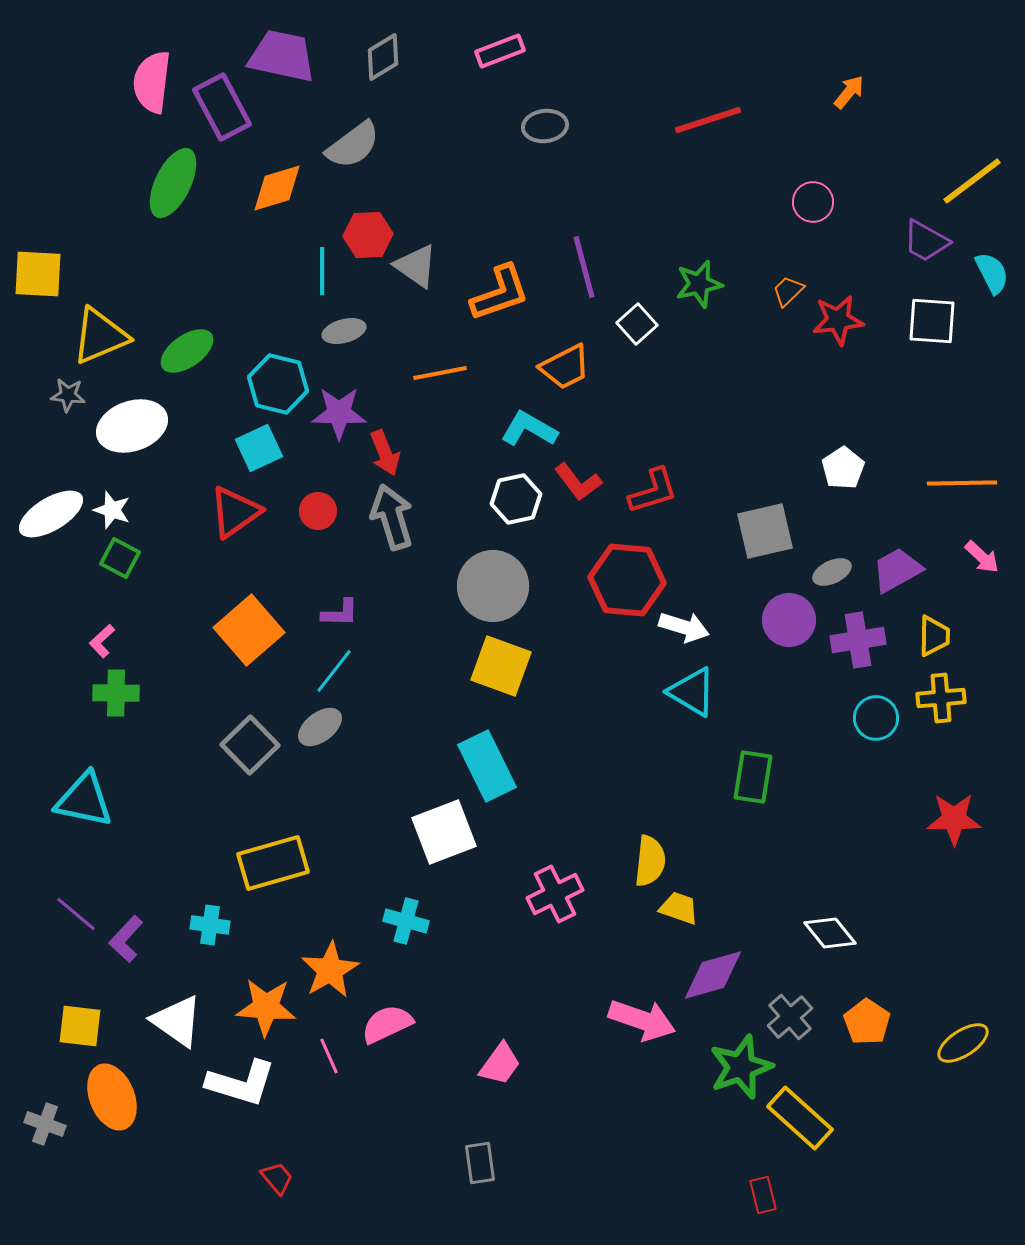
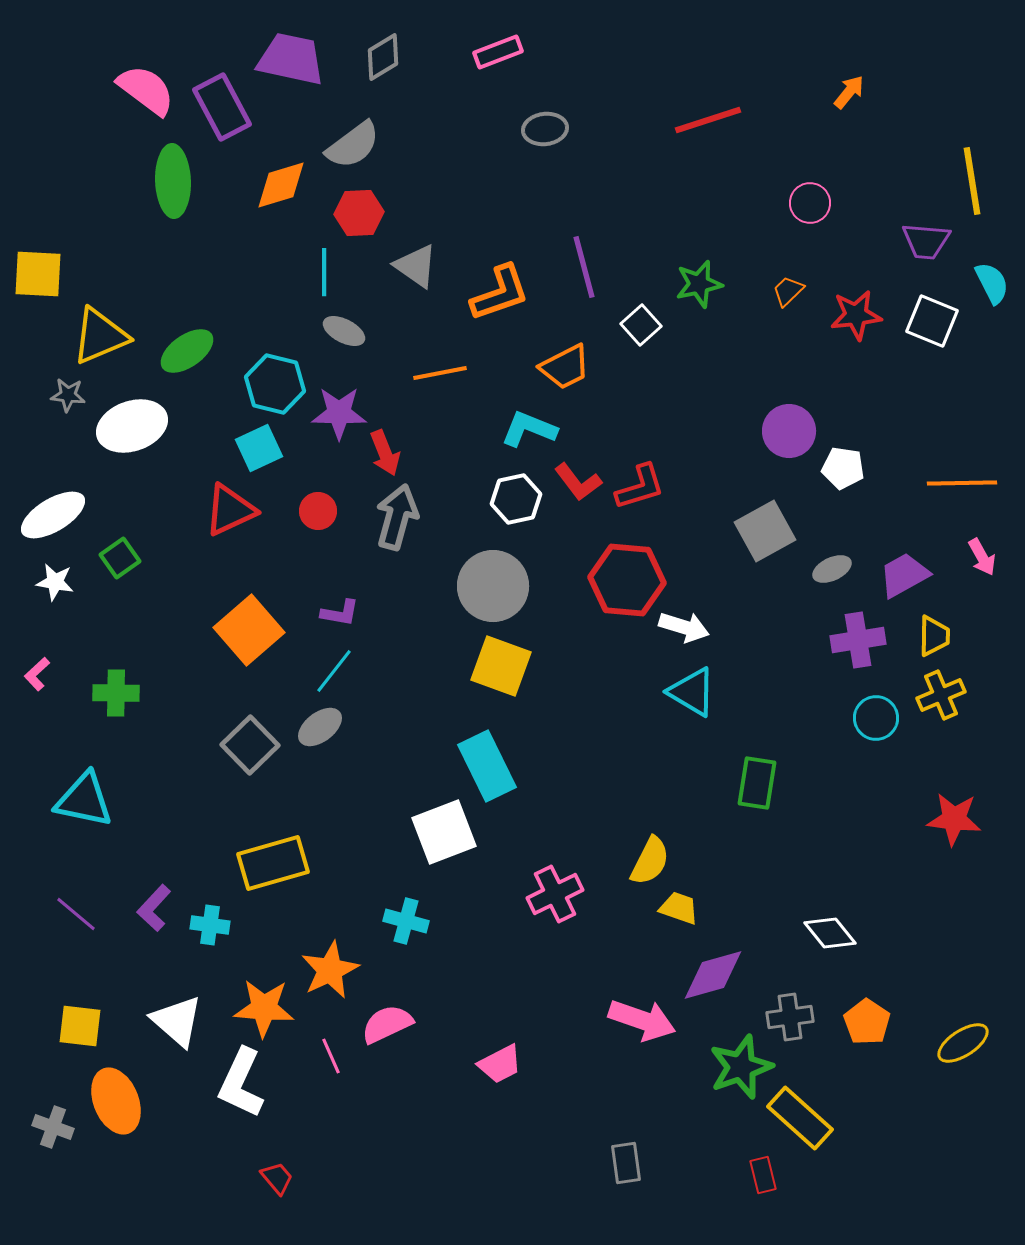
pink rectangle at (500, 51): moved 2 px left, 1 px down
purple trapezoid at (282, 56): moved 9 px right, 3 px down
pink semicircle at (152, 82): moved 6 px left, 8 px down; rotated 120 degrees clockwise
gray ellipse at (545, 126): moved 3 px down
yellow line at (972, 181): rotated 62 degrees counterclockwise
green ellipse at (173, 183): moved 2 px up; rotated 28 degrees counterclockwise
orange diamond at (277, 188): moved 4 px right, 3 px up
pink circle at (813, 202): moved 3 px left, 1 px down
red hexagon at (368, 235): moved 9 px left, 22 px up
purple trapezoid at (926, 241): rotated 24 degrees counterclockwise
cyan line at (322, 271): moved 2 px right, 1 px down
cyan semicircle at (992, 273): moved 10 px down
red star at (838, 320): moved 18 px right, 5 px up
white square at (932, 321): rotated 18 degrees clockwise
white square at (637, 324): moved 4 px right, 1 px down
gray ellipse at (344, 331): rotated 42 degrees clockwise
cyan hexagon at (278, 384): moved 3 px left
cyan L-shape at (529, 429): rotated 8 degrees counterclockwise
white pentagon at (843, 468): rotated 30 degrees counterclockwise
red L-shape at (653, 491): moved 13 px left, 4 px up
white star at (112, 510): moved 57 px left, 72 px down; rotated 9 degrees counterclockwise
red triangle at (235, 512): moved 5 px left, 2 px up; rotated 10 degrees clockwise
white ellipse at (51, 514): moved 2 px right, 1 px down
gray arrow at (392, 517): moved 5 px right; rotated 32 degrees clockwise
gray square at (765, 531): rotated 16 degrees counterclockwise
pink arrow at (982, 557): rotated 18 degrees clockwise
green square at (120, 558): rotated 27 degrees clockwise
purple trapezoid at (897, 570): moved 7 px right, 5 px down
gray ellipse at (832, 572): moved 3 px up
purple L-shape at (340, 613): rotated 9 degrees clockwise
purple circle at (789, 620): moved 189 px up
pink L-shape at (102, 641): moved 65 px left, 33 px down
yellow cross at (941, 698): moved 3 px up; rotated 18 degrees counterclockwise
green rectangle at (753, 777): moved 4 px right, 6 px down
red star at (954, 819): rotated 6 degrees clockwise
yellow semicircle at (650, 861): rotated 21 degrees clockwise
purple L-shape at (126, 939): moved 28 px right, 31 px up
orange star at (330, 970): rotated 4 degrees clockwise
orange star at (266, 1007): moved 2 px left, 1 px down
gray cross at (790, 1017): rotated 33 degrees clockwise
white triangle at (177, 1021): rotated 6 degrees clockwise
pink line at (329, 1056): moved 2 px right
pink trapezoid at (500, 1064): rotated 27 degrees clockwise
white L-shape at (241, 1083): rotated 98 degrees clockwise
orange ellipse at (112, 1097): moved 4 px right, 4 px down
gray cross at (45, 1124): moved 8 px right, 3 px down
gray rectangle at (480, 1163): moved 146 px right
red rectangle at (763, 1195): moved 20 px up
